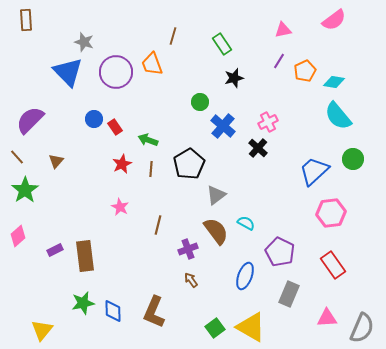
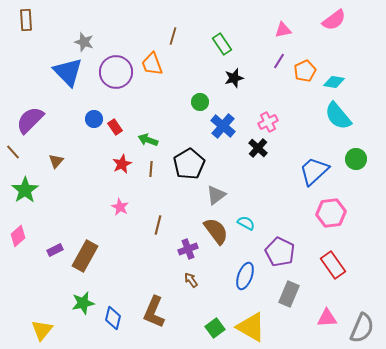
brown line at (17, 157): moved 4 px left, 5 px up
green circle at (353, 159): moved 3 px right
brown rectangle at (85, 256): rotated 36 degrees clockwise
blue diamond at (113, 311): moved 7 px down; rotated 15 degrees clockwise
